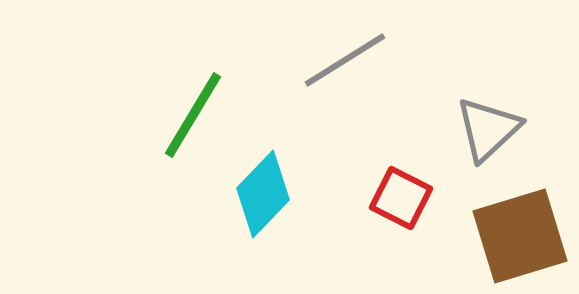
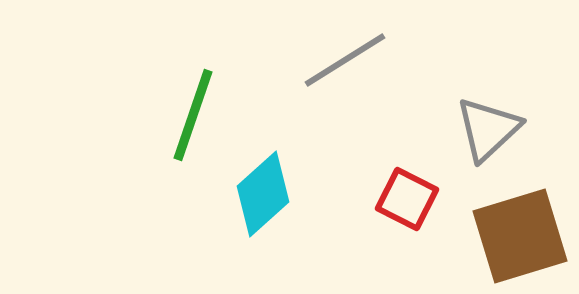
green line: rotated 12 degrees counterclockwise
cyan diamond: rotated 4 degrees clockwise
red square: moved 6 px right, 1 px down
